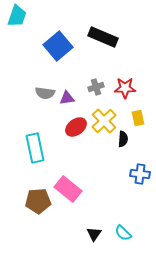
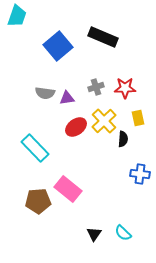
cyan rectangle: rotated 32 degrees counterclockwise
